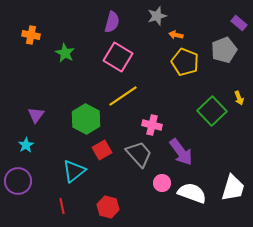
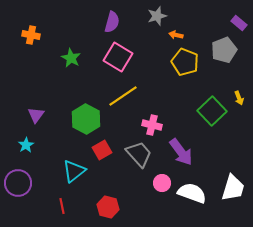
green star: moved 6 px right, 5 px down
purple circle: moved 2 px down
